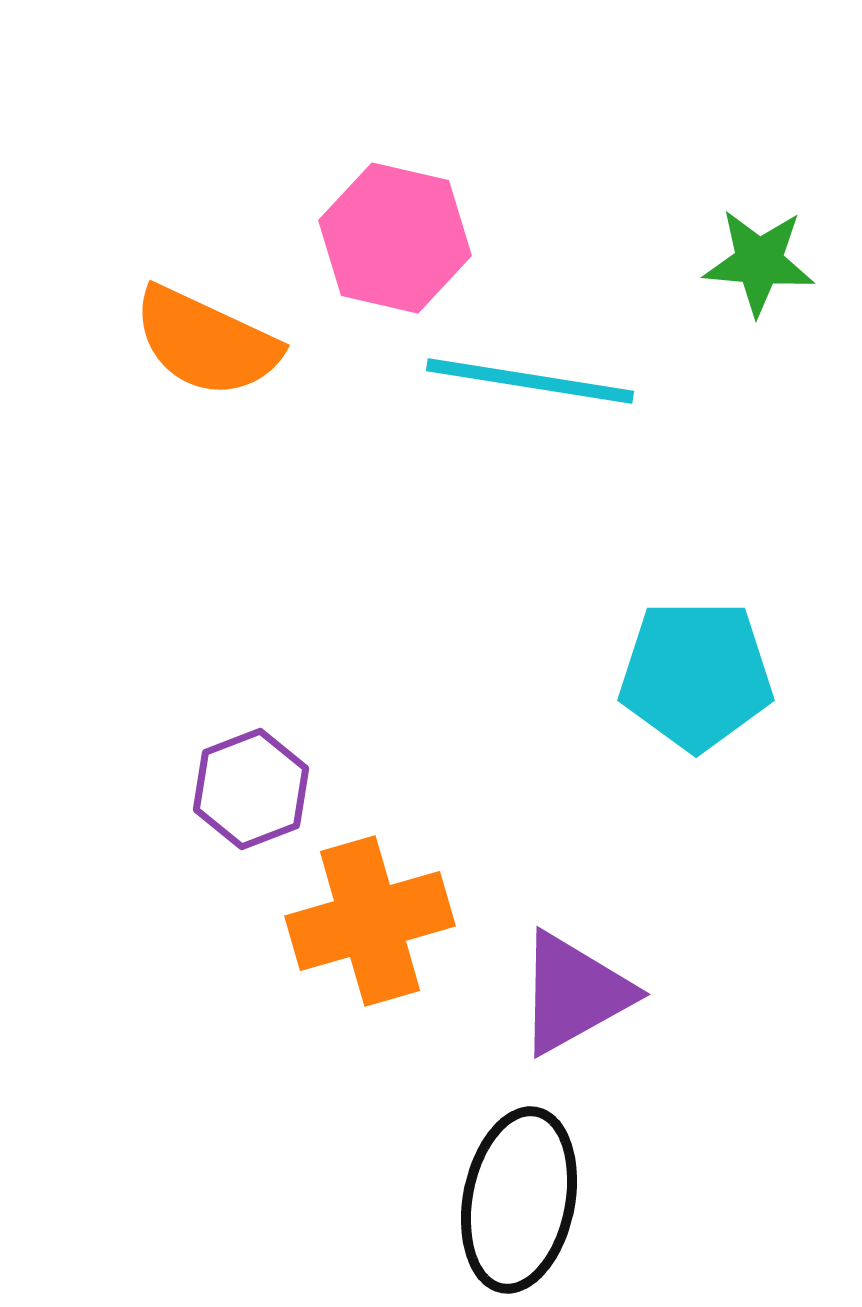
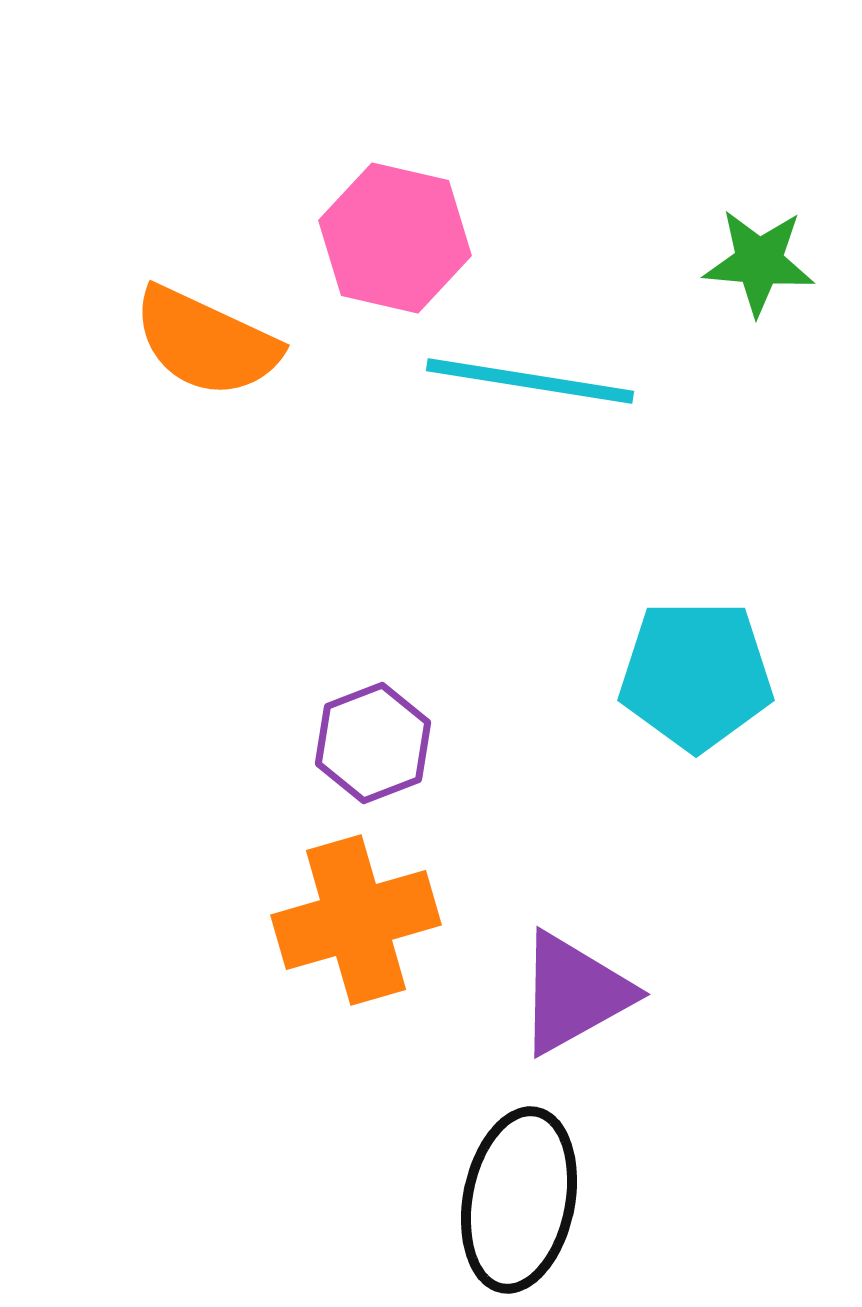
purple hexagon: moved 122 px right, 46 px up
orange cross: moved 14 px left, 1 px up
